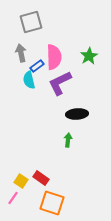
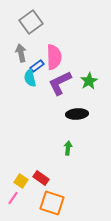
gray square: rotated 20 degrees counterclockwise
green star: moved 25 px down
cyan semicircle: moved 1 px right, 2 px up
green arrow: moved 8 px down
